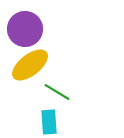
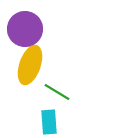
yellow ellipse: rotated 33 degrees counterclockwise
